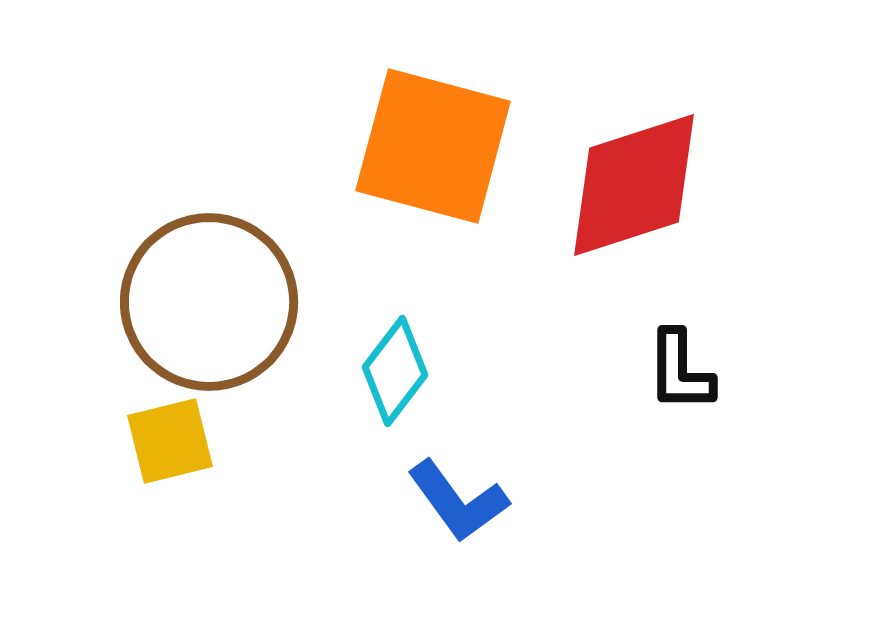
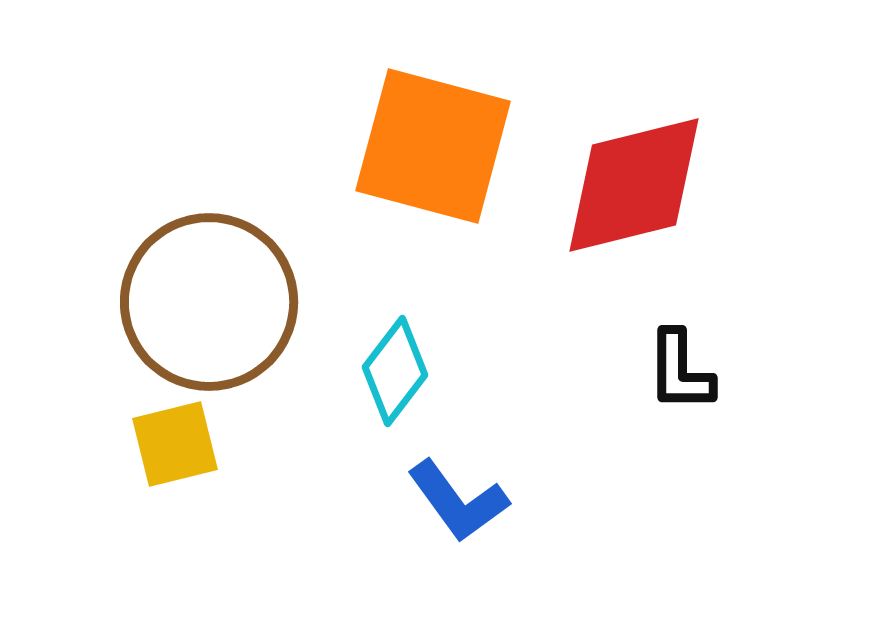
red diamond: rotated 4 degrees clockwise
yellow square: moved 5 px right, 3 px down
